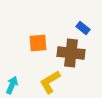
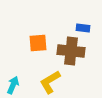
blue rectangle: rotated 32 degrees counterclockwise
brown cross: moved 2 px up
cyan arrow: moved 1 px right
